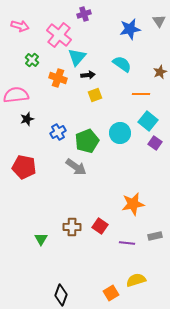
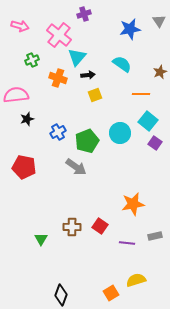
green cross: rotated 24 degrees clockwise
